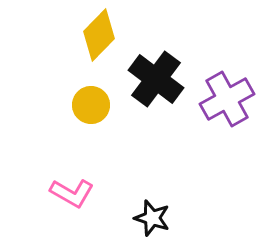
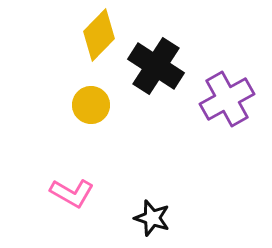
black cross: moved 13 px up; rotated 4 degrees counterclockwise
